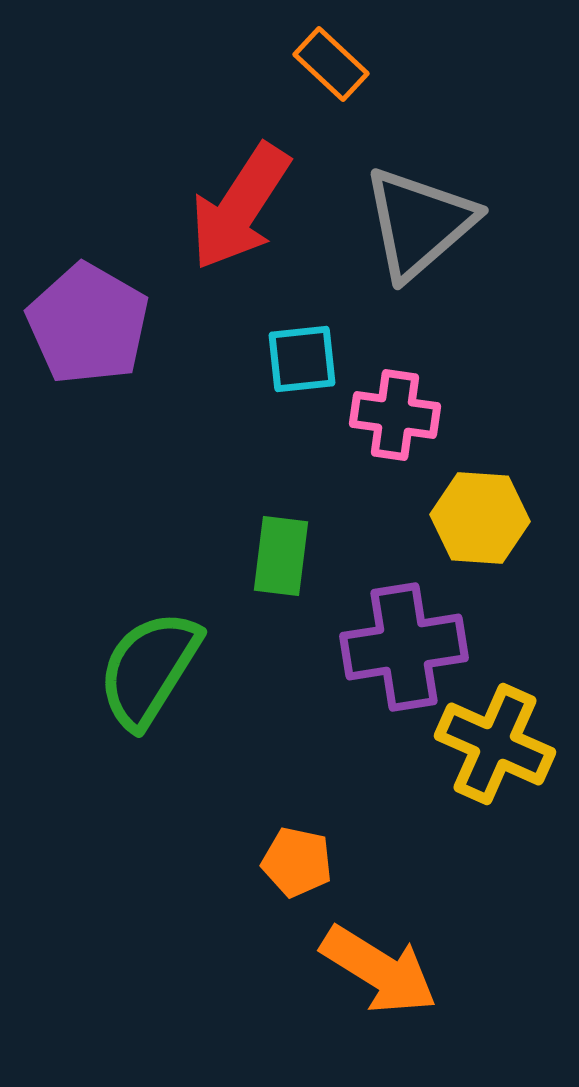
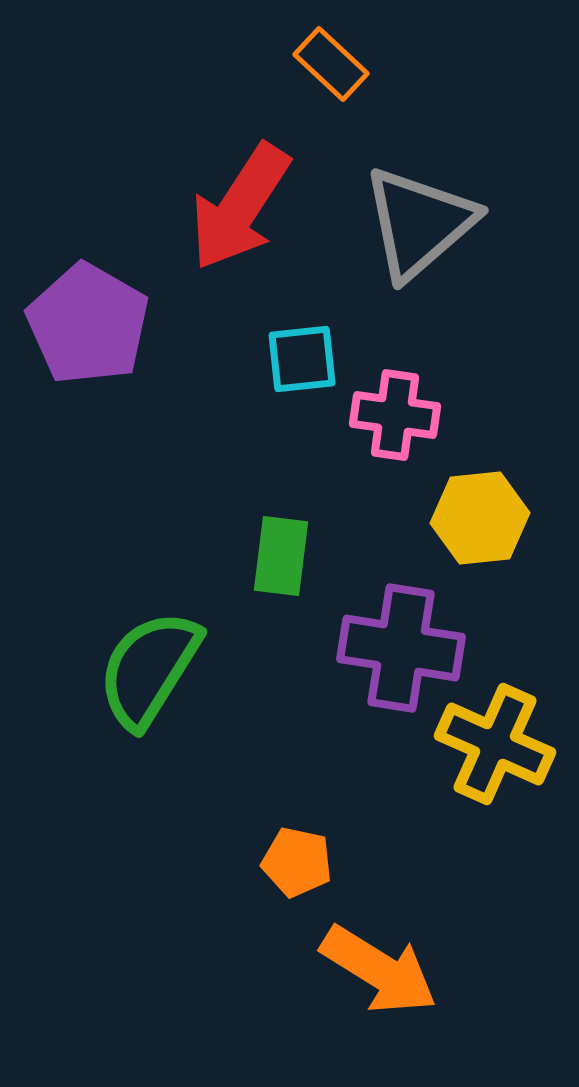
yellow hexagon: rotated 10 degrees counterclockwise
purple cross: moved 3 px left, 1 px down; rotated 18 degrees clockwise
